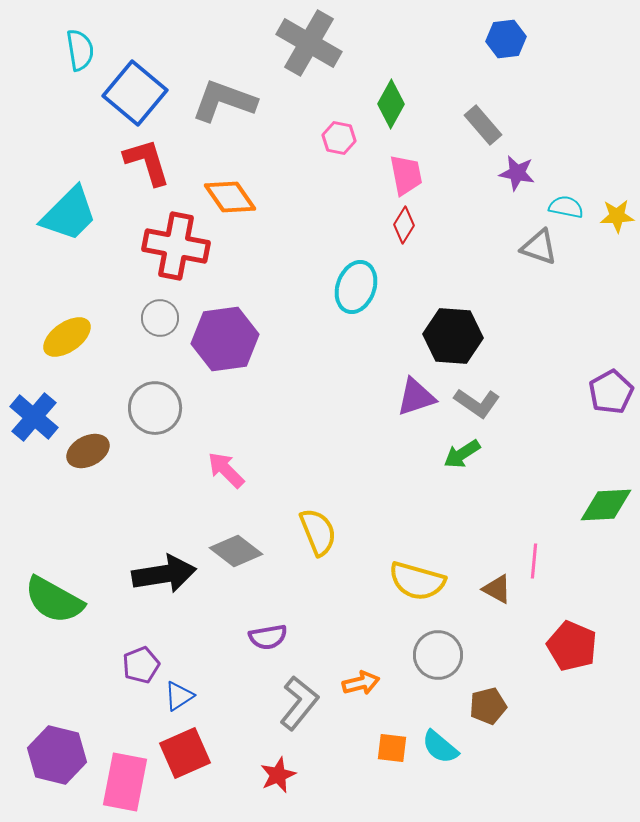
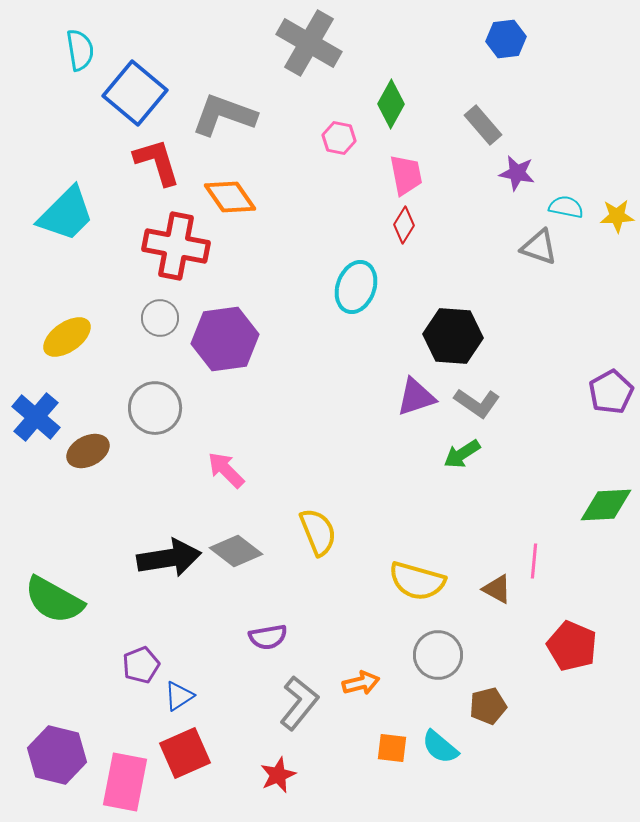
gray L-shape at (224, 101): moved 14 px down
red L-shape at (147, 162): moved 10 px right
cyan trapezoid at (69, 214): moved 3 px left
blue cross at (34, 417): moved 2 px right
black arrow at (164, 574): moved 5 px right, 16 px up
